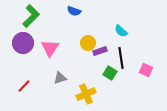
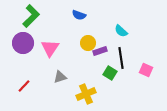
blue semicircle: moved 5 px right, 4 px down
gray triangle: moved 1 px up
